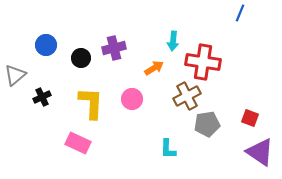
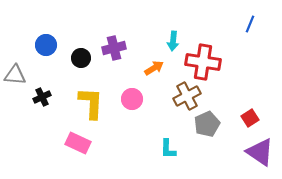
blue line: moved 10 px right, 11 px down
gray triangle: rotated 45 degrees clockwise
red square: rotated 36 degrees clockwise
gray pentagon: rotated 15 degrees counterclockwise
